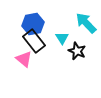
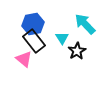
cyan arrow: moved 1 px left, 1 px down
black star: rotated 18 degrees clockwise
